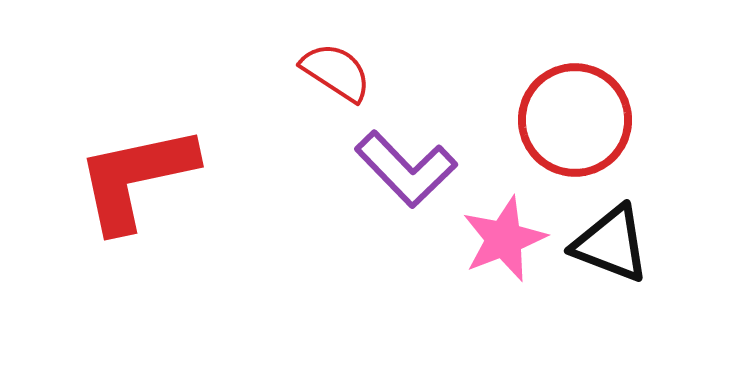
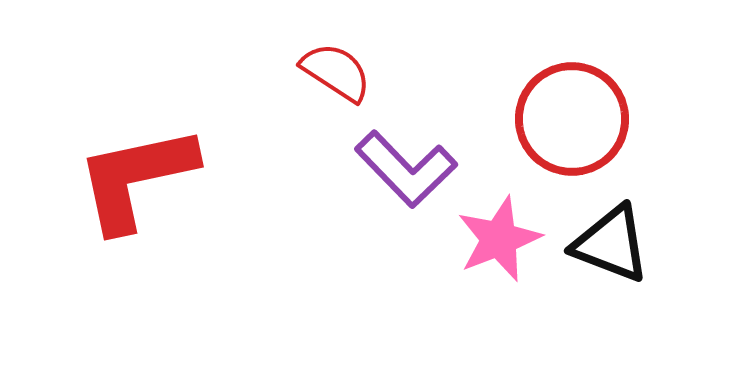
red circle: moved 3 px left, 1 px up
pink star: moved 5 px left
